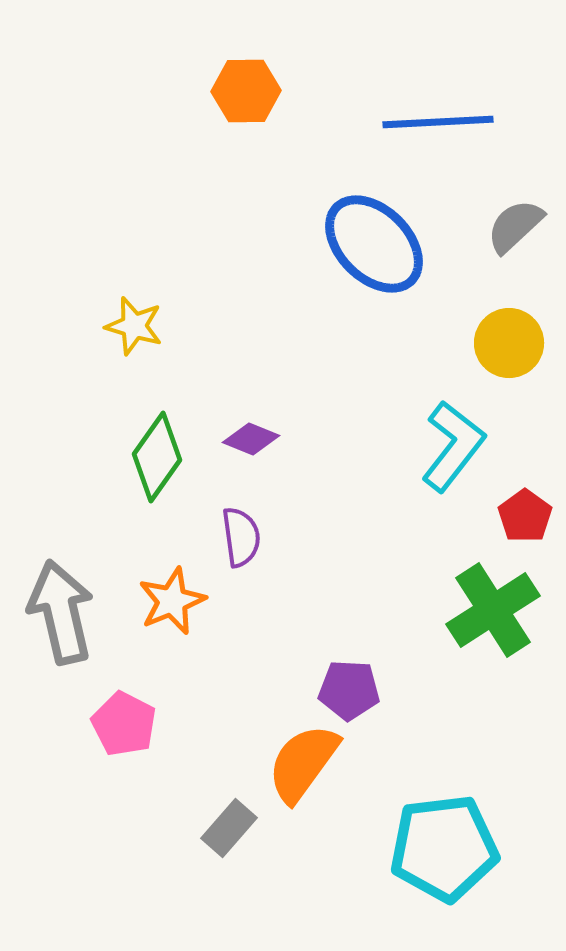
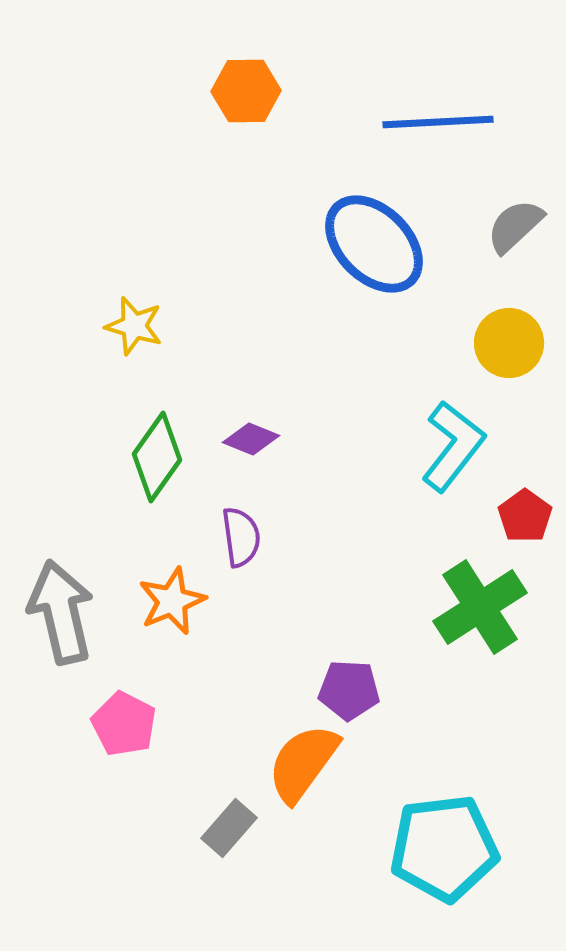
green cross: moved 13 px left, 3 px up
